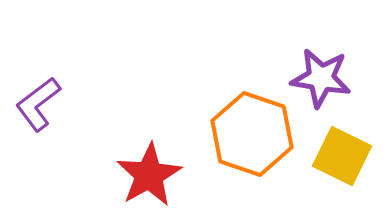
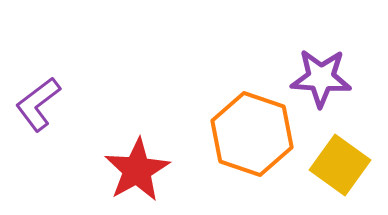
purple star: rotated 6 degrees counterclockwise
yellow square: moved 2 px left, 9 px down; rotated 10 degrees clockwise
red star: moved 12 px left, 5 px up
